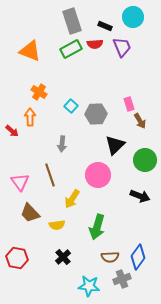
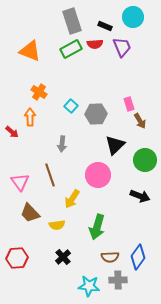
red arrow: moved 1 px down
red hexagon: rotated 15 degrees counterclockwise
gray cross: moved 4 px left, 1 px down; rotated 18 degrees clockwise
